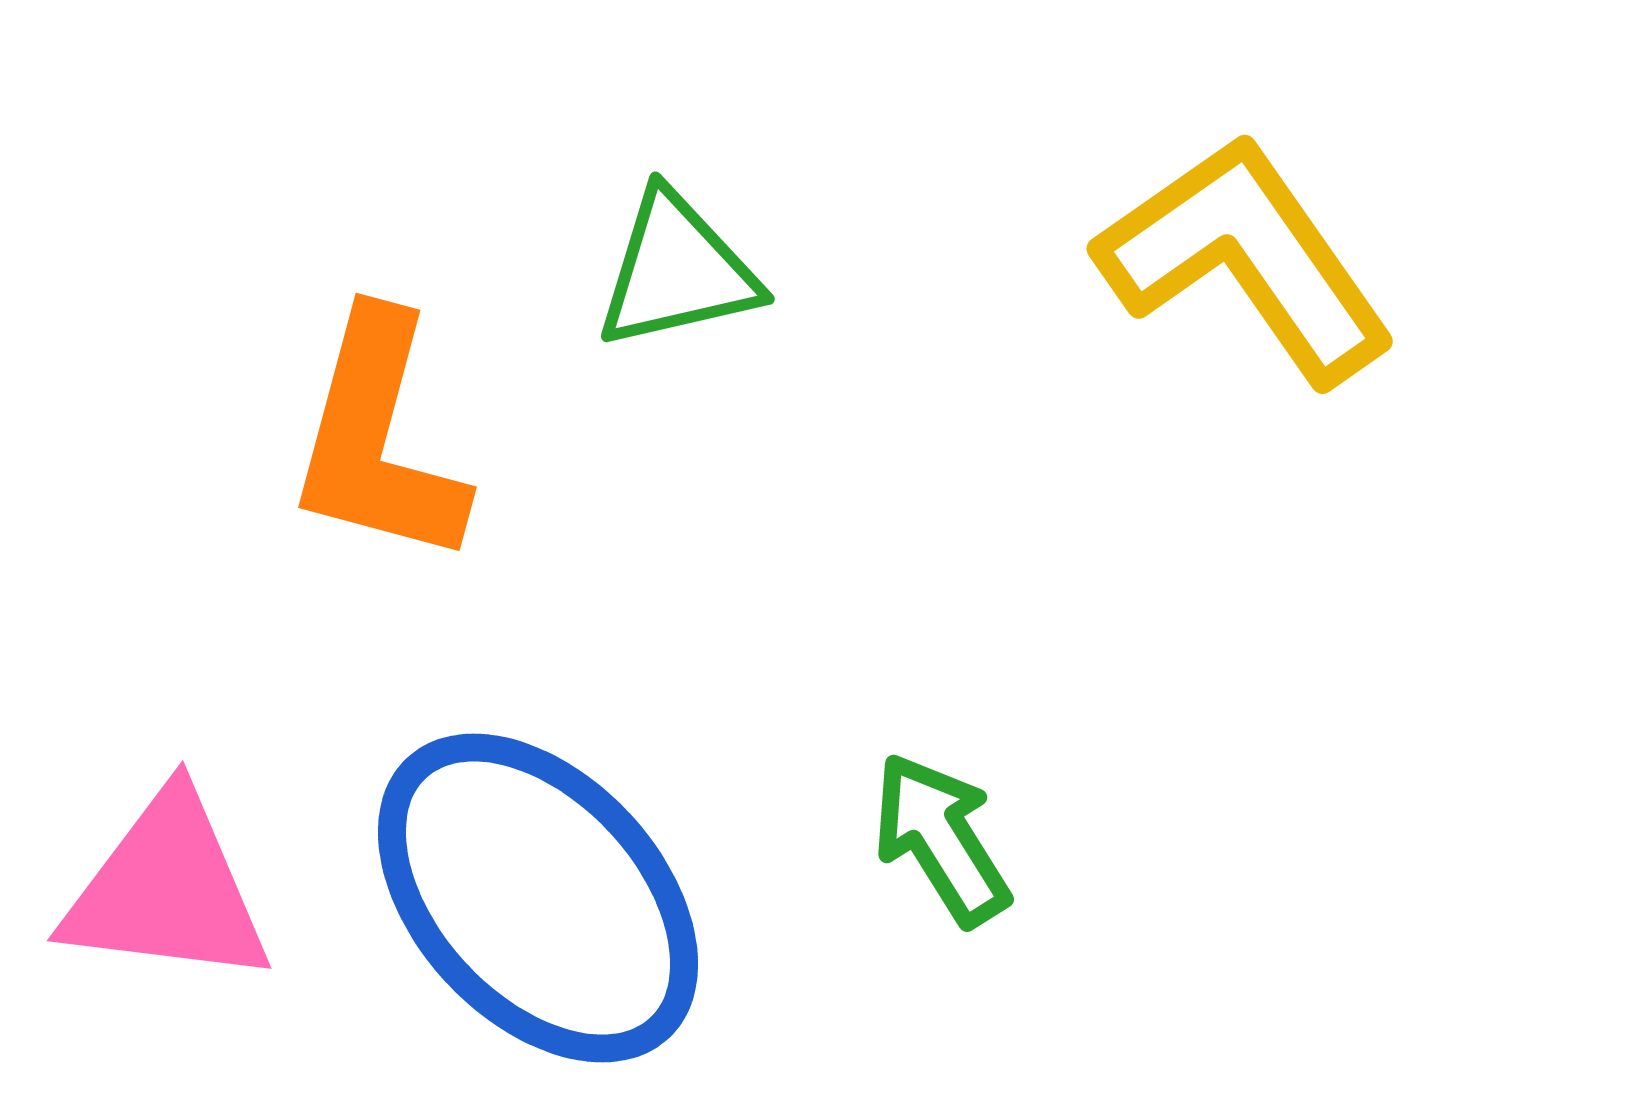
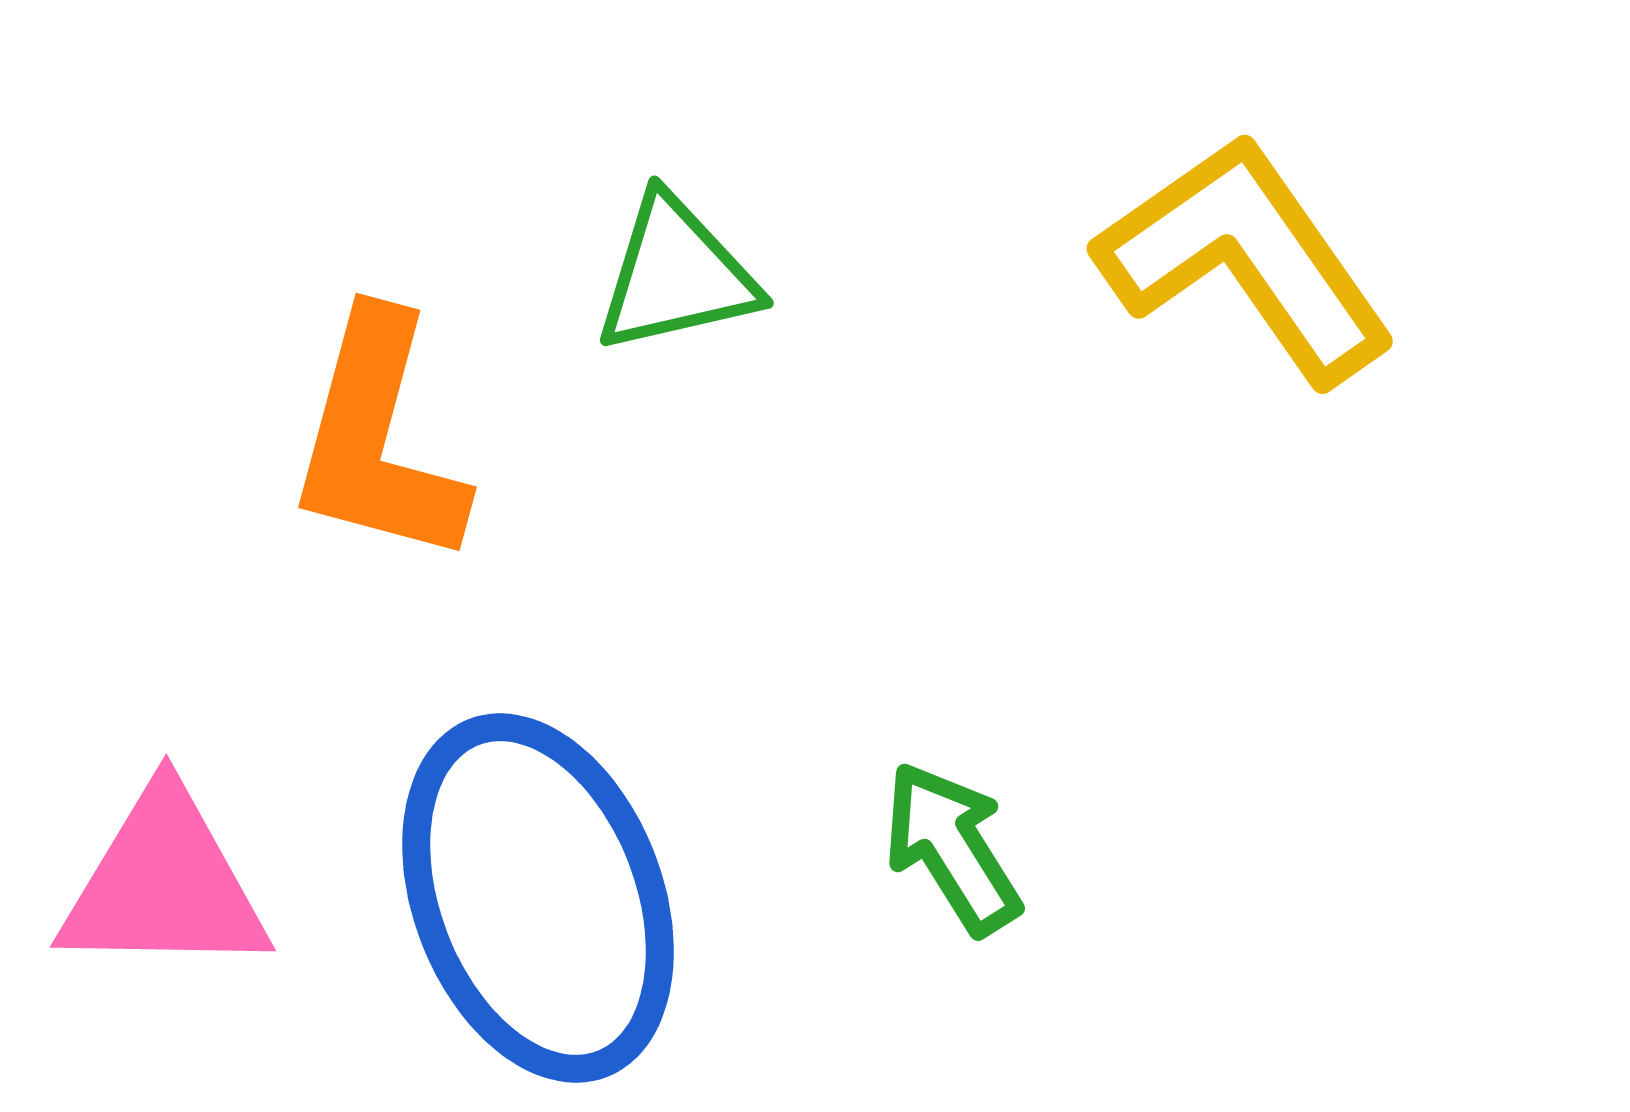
green triangle: moved 1 px left, 4 px down
green arrow: moved 11 px right, 9 px down
pink triangle: moved 3 px left, 6 px up; rotated 6 degrees counterclockwise
blue ellipse: rotated 22 degrees clockwise
